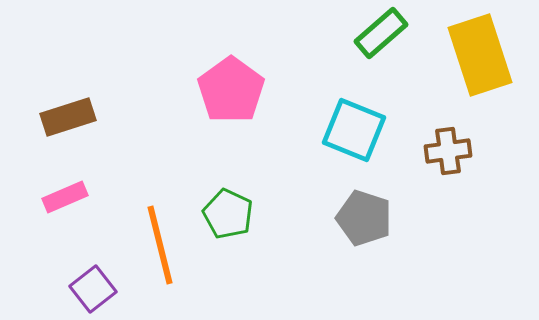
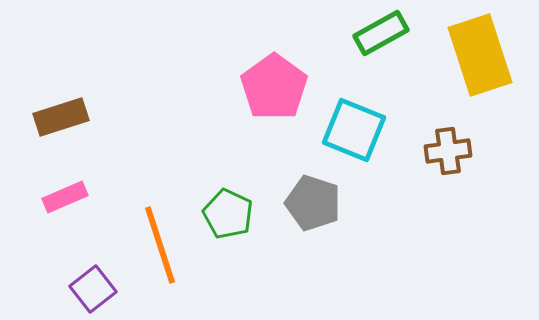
green rectangle: rotated 12 degrees clockwise
pink pentagon: moved 43 px right, 3 px up
brown rectangle: moved 7 px left
gray pentagon: moved 51 px left, 15 px up
orange line: rotated 4 degrees counterclockwise
